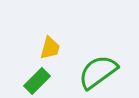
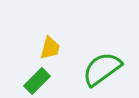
green semicircle: moved 4 px right, 3 px up
